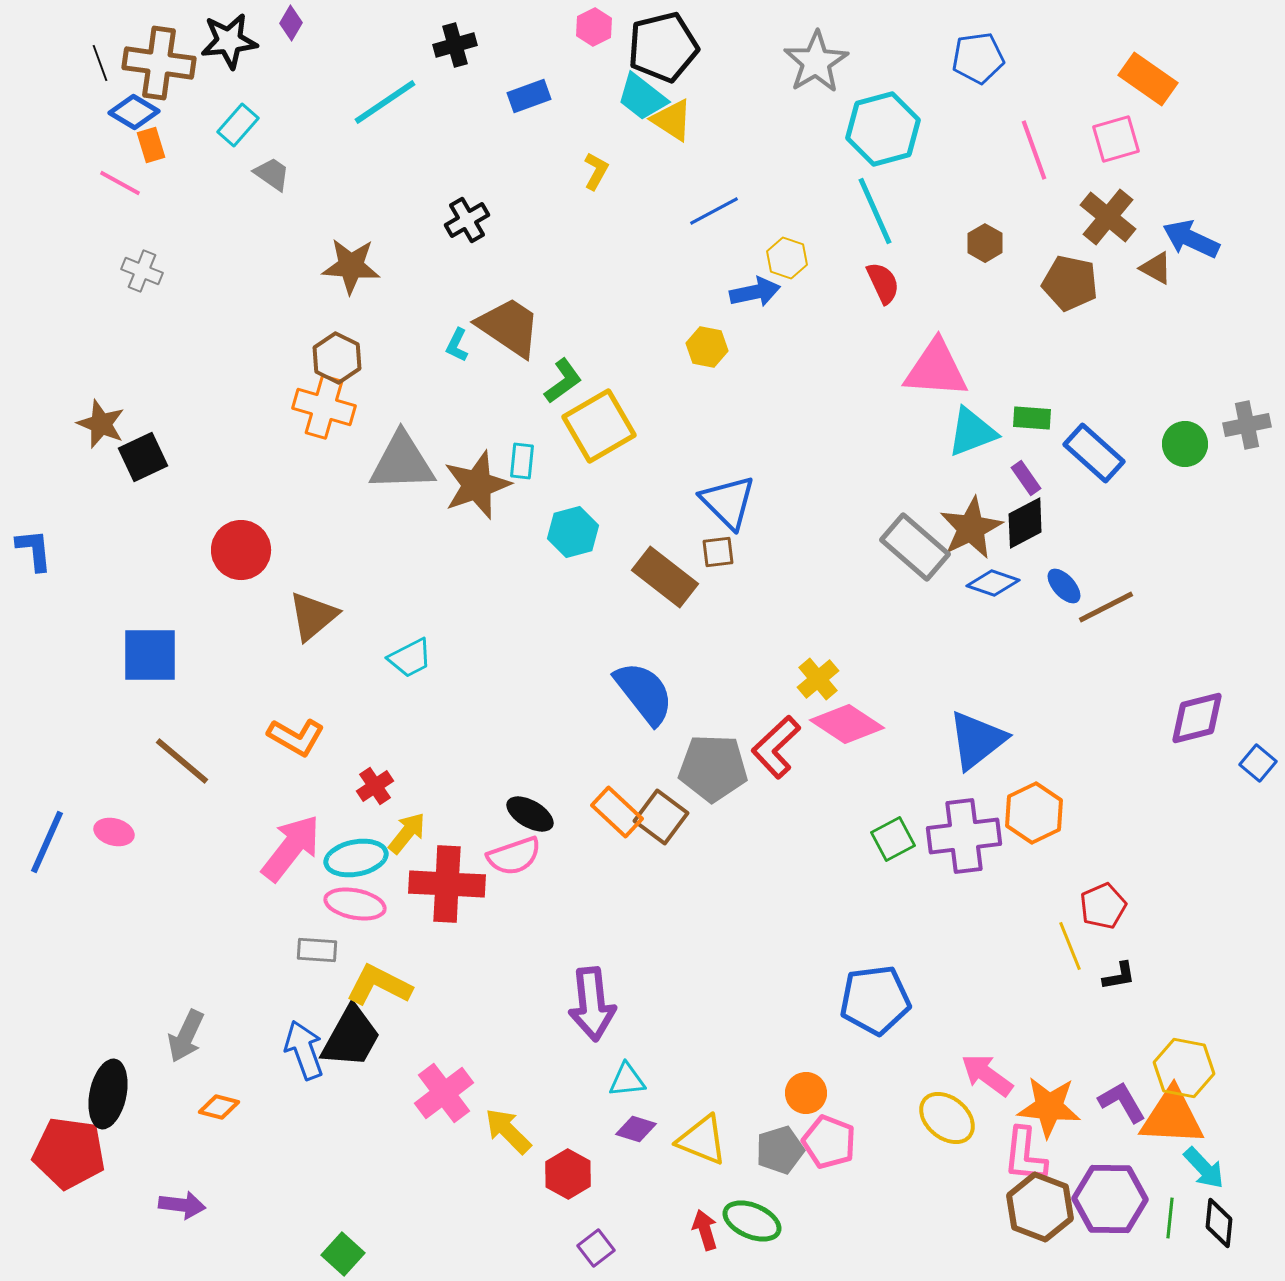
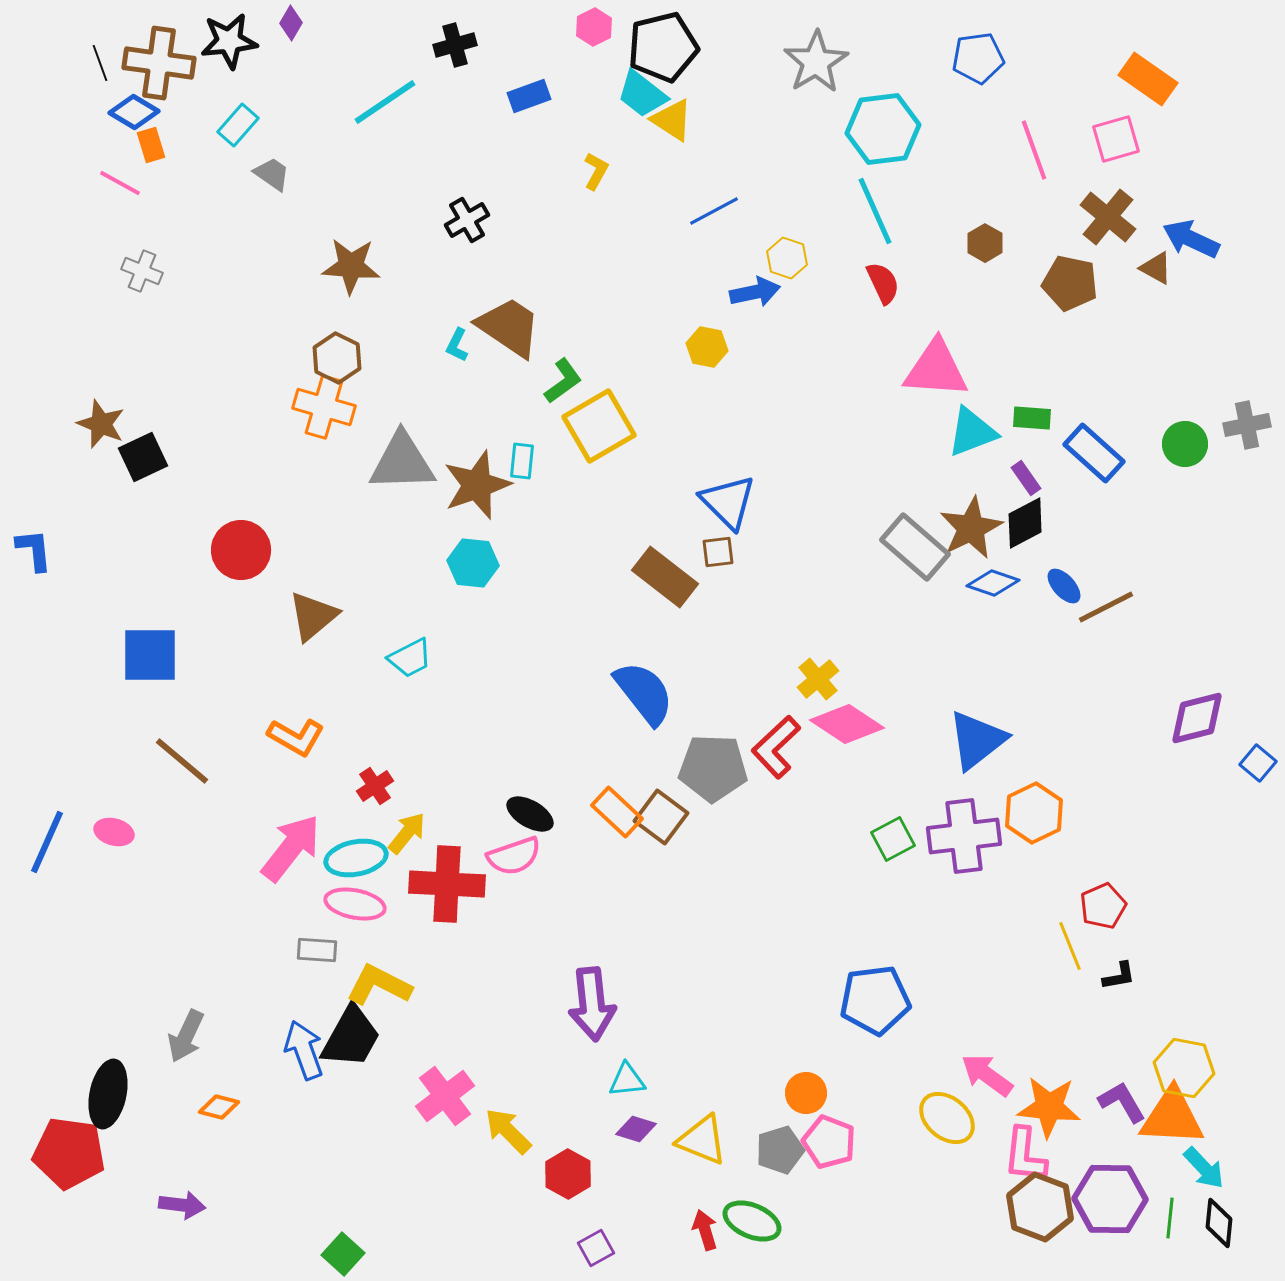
cyan trapezoid at (642, 97): moved 3 px up
cyan hexagon at (883, 129): rotated 8 degrees clockwise
cyan hexagon at (573, 532): moved 100 px left, 31 px down; rotated 21 degrees clockwise
pink cross at (444, 1093): moved 1 px right, 3 px down
purple square at (596, 1248): rotated 9 degrees clockwise
